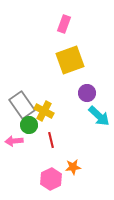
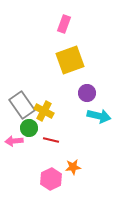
cyan arrow: rotated 30 degrees counterclockwise
green circle: moved 3 px down
red line: rotated 63 degrees counterclockwise
